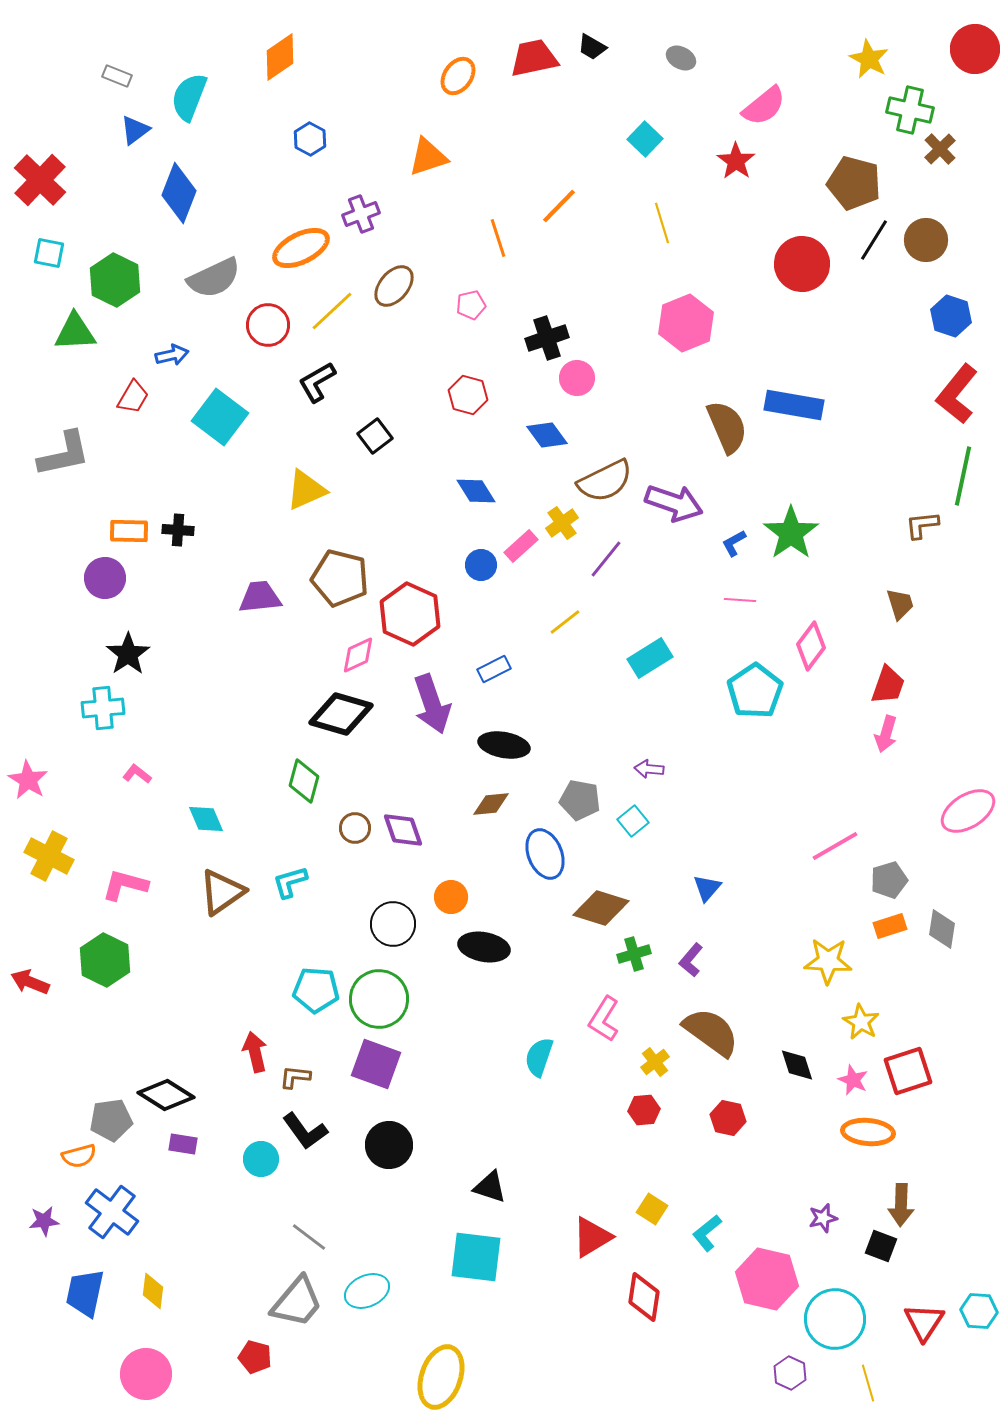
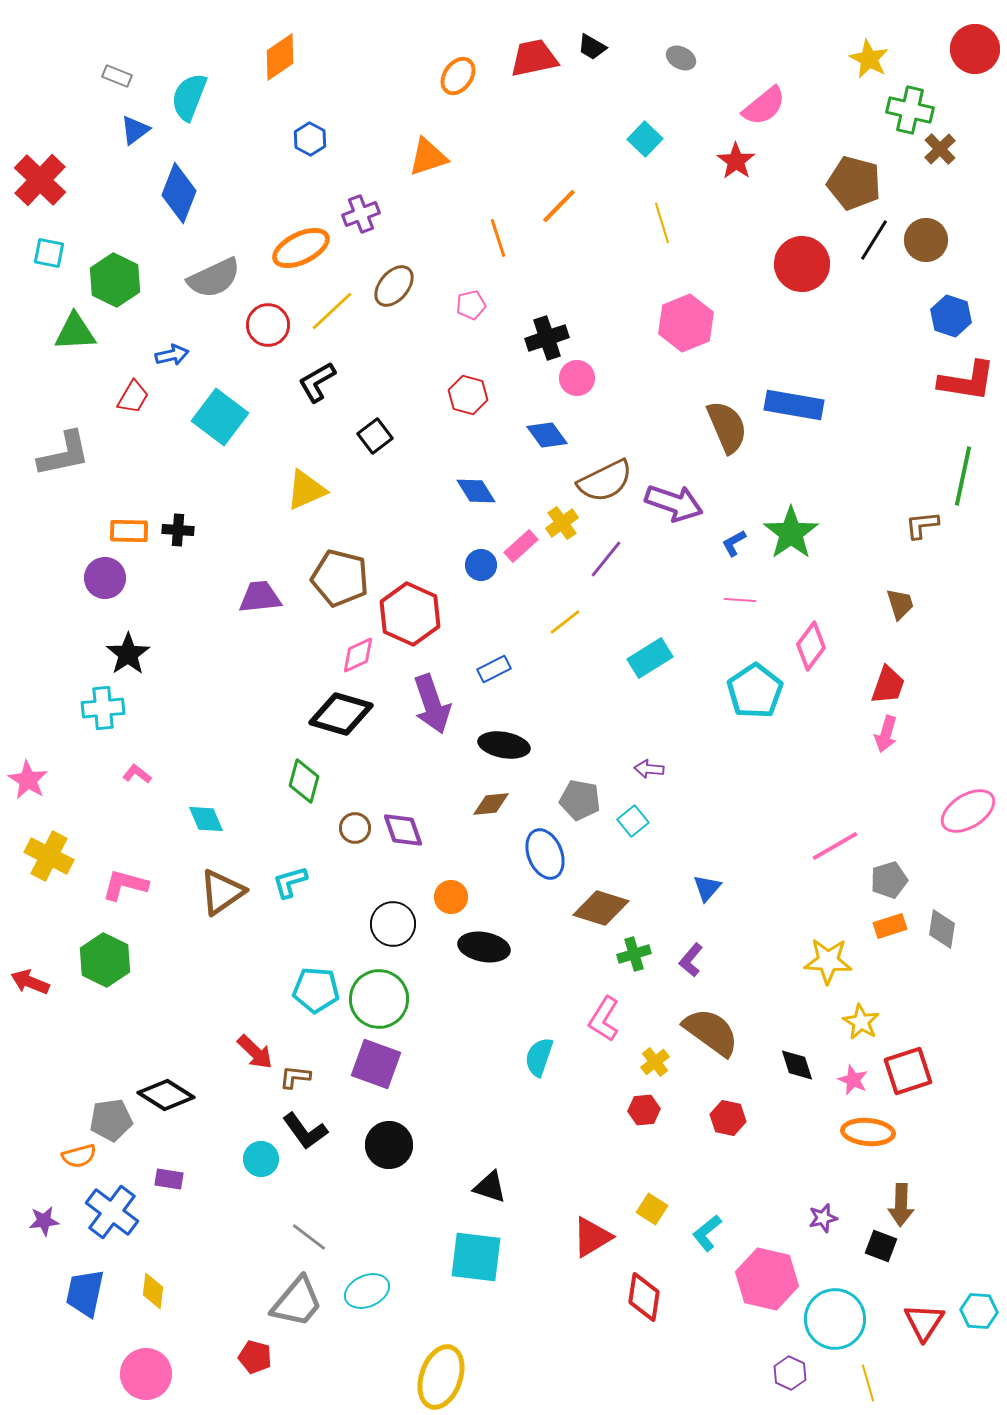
red L-shape at (957, 394): moved 10 px right, 13 px up; rotated 120 degrees counterclockwise
red arrow at (255, 1052): rotated 147 degrees clockwise
purple rectangle at (183, 1144): moved 14 px left, 35 px down
